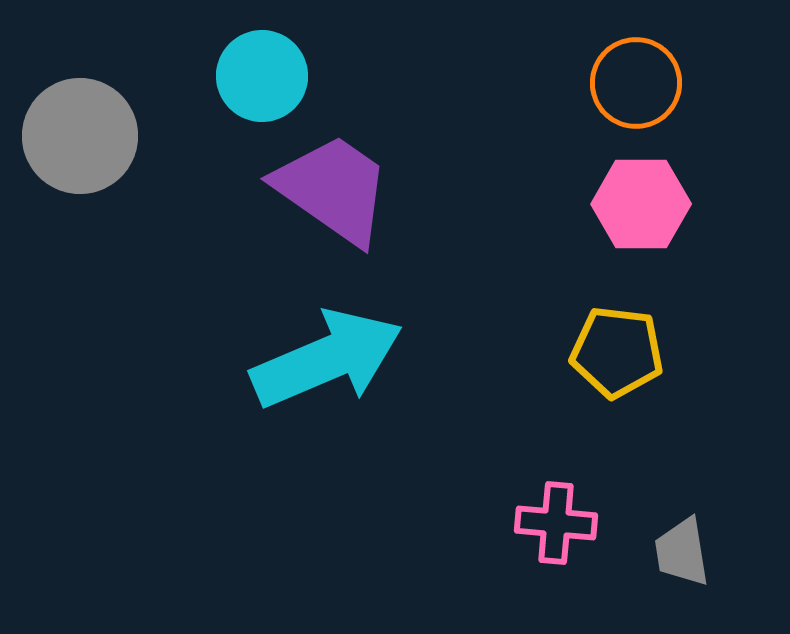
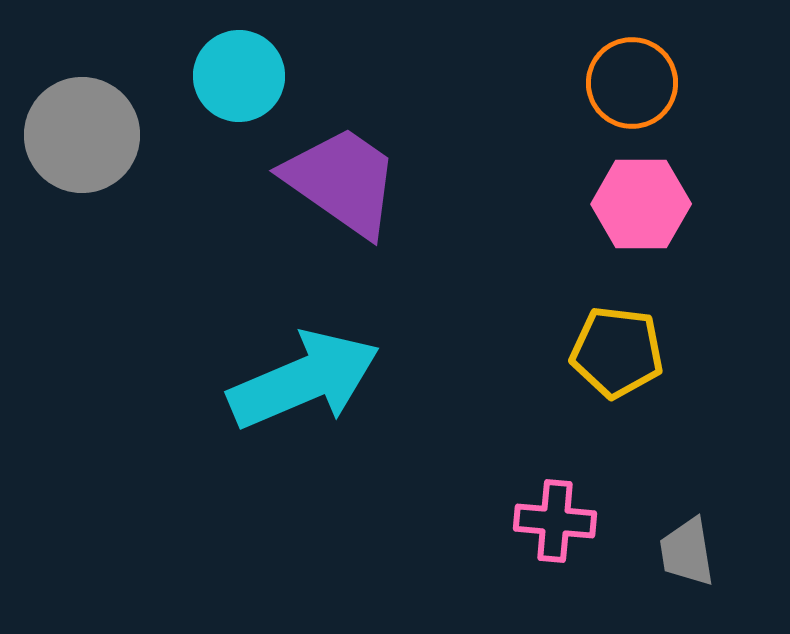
cyan circle: moved 23 px left
orange circle: moved 4 px left
gray circle: moved 2 px right, 1 px up
purple trapezoid: moved 9 px right, 8 px up
cyan arrow: moved 23 px left, 21 px down
pink cross: moved 1 px left, 2 px up
gray trapezoid: moved 5 px right
